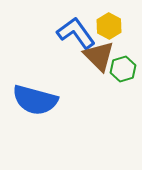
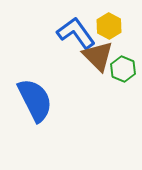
brown triangle: moved 1 px left
green hexagon: rotated 20 degrees counterclockwise
blue semicircle: rotated 132 degrees counterclockwise
